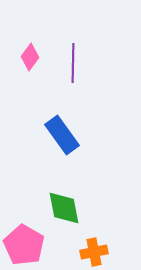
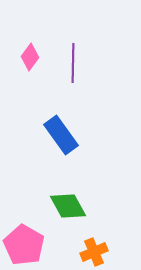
blue rectangle: moved 1 px left
green diamond: moved 4 px right, 2 px up; rotated 18 degrees counterclockwise
orange cross: rotated 12 degrees counterclockwise
